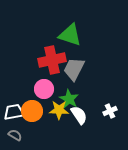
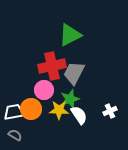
green triangle: rotated 45 degrees counterclockwise
red cross: moved 6 px down
gray trapezoid: moved 4 px down
pink circle: moved 1 px down
green star: moved 1 px right; rotated 24 degrees clockwise
orange circle: moved 1 px left, 2 px up
